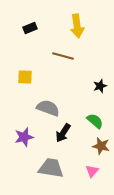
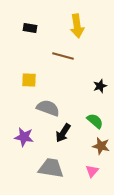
black rectangle: rotated 32 degrees clockwise
yellow square: moved 4 px right, 3 px down
purple star: rotated 24 degrees clockwise
